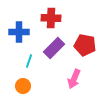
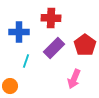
red pentagon: rotated 25 degrees clockwise
cyan line: moved 3 px left
orange circle: moved 13 px left
